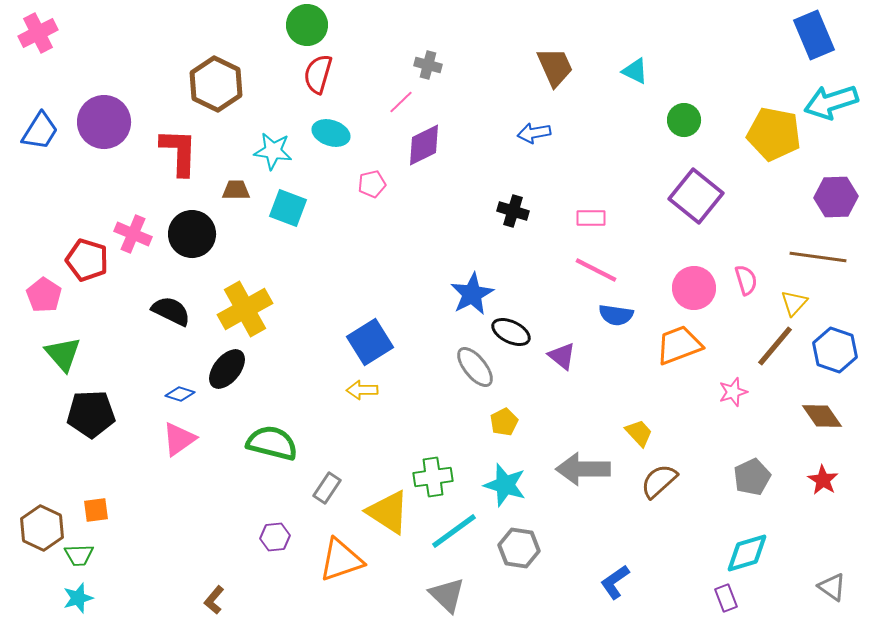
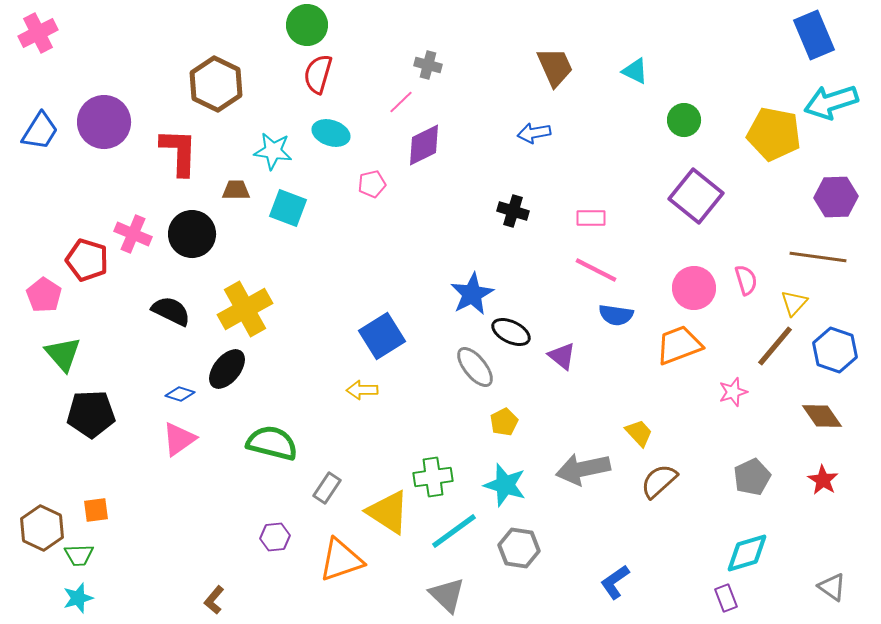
blue square at (370, 342): moved 12 px right, 6 px up
gray arrow at (583, 469): rotated 12 degrees counterclockwise
